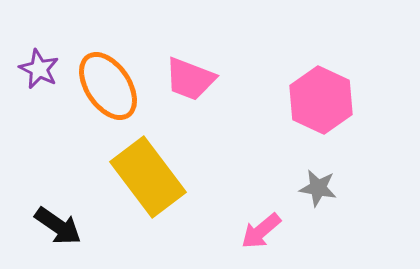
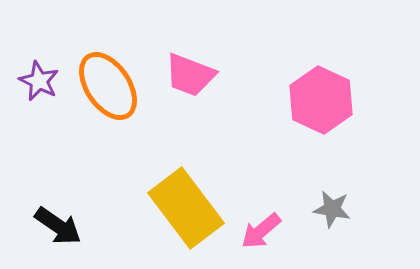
purple star: moved 12 px down
pink trapezoid: moved 4 px up
yellow rectangle: moved 38 px right, 31 px down
gray star: moved 14 px right, 21 px down
